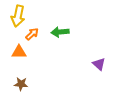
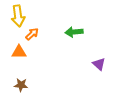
yellow arrow: rotated 20 degrees counterclockwise
green arrow: moved 14 px right
brown star: moved 1 px down
